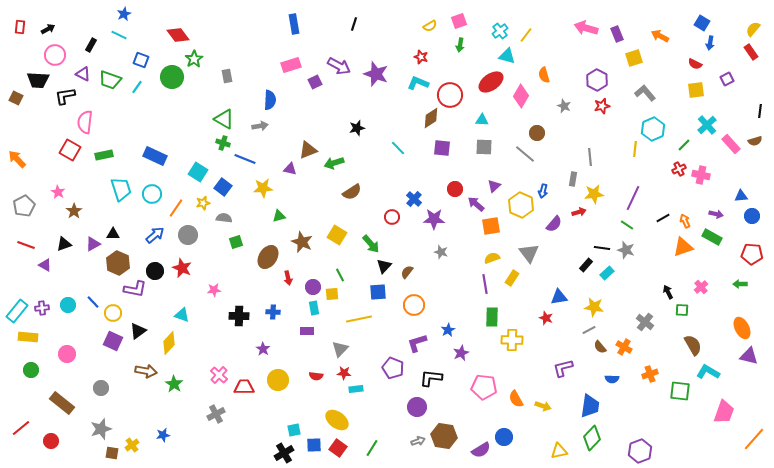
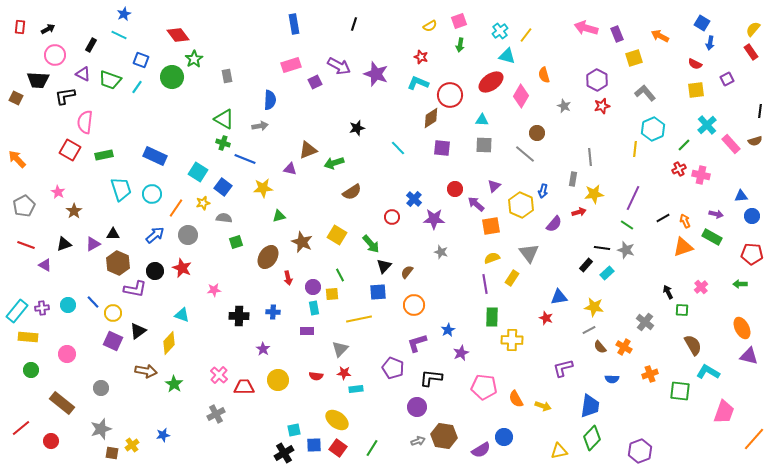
gray square at (484, 147): moved 2 px up
